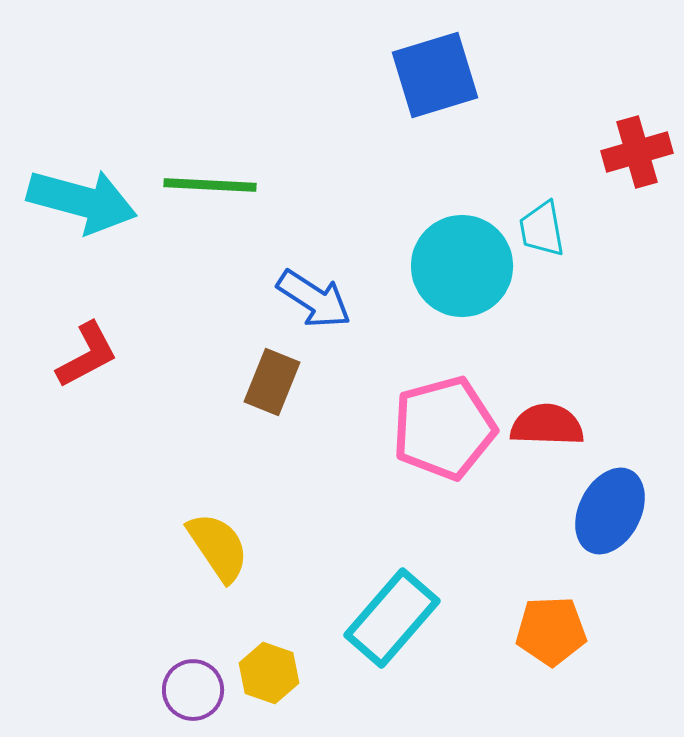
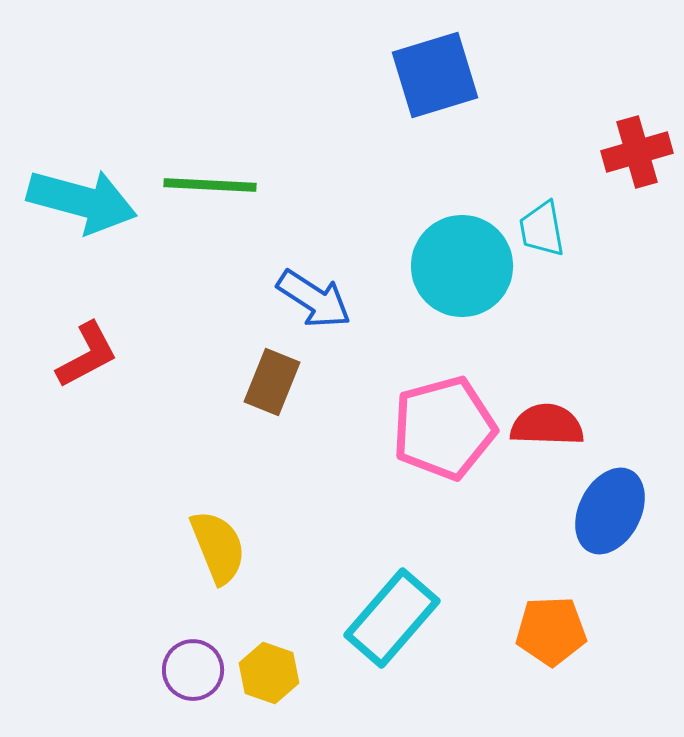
yellow semicircle: rotated 12 degrees clockwise
purple circle: moved 20 px up
